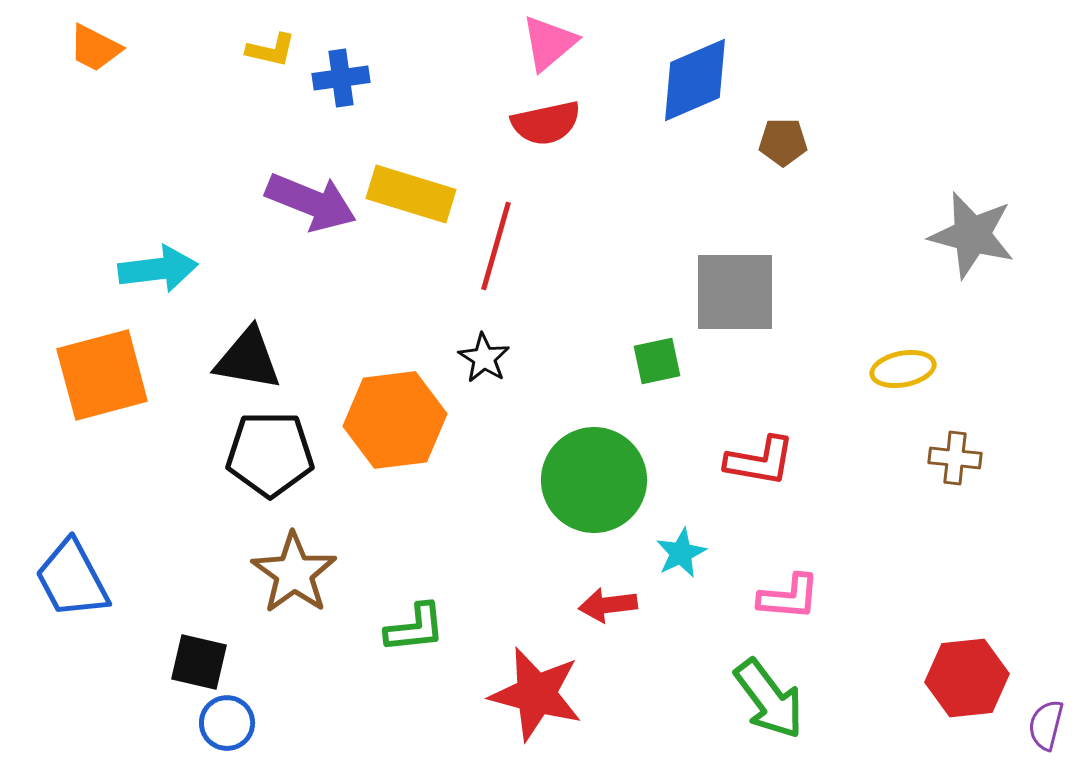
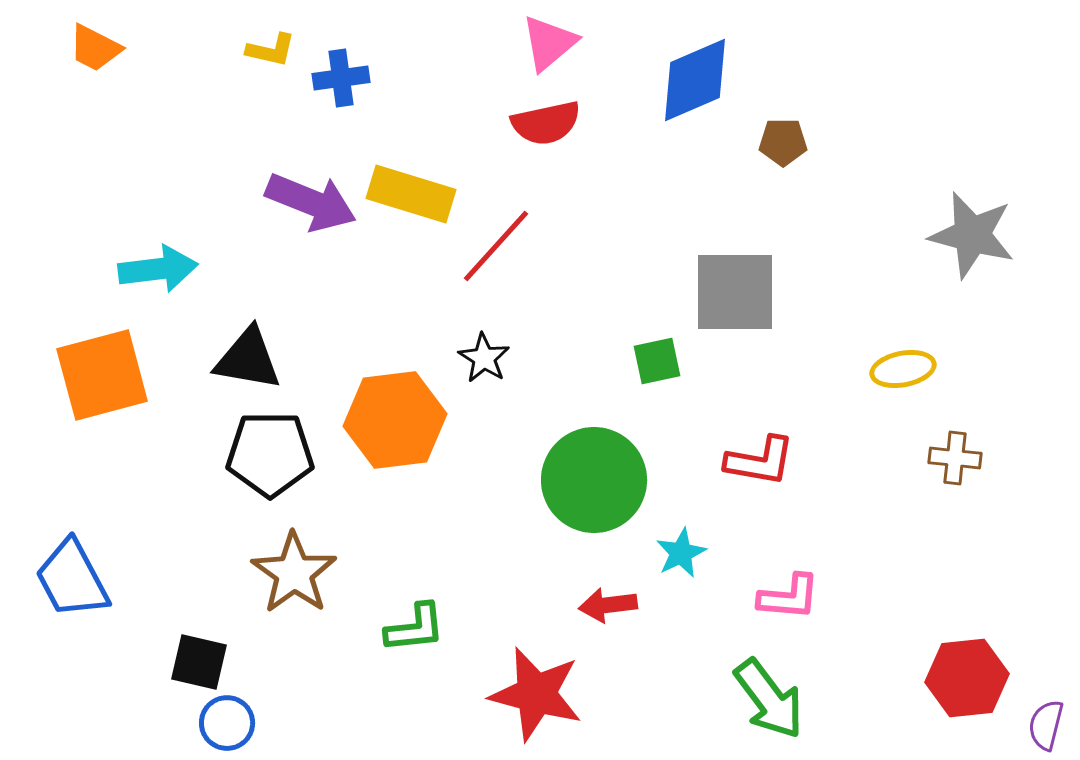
red line: rotated 26 degrees clockwise
